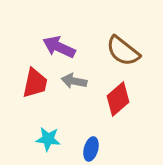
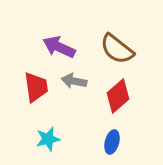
brown semicircle: moved 6 px left, 2 px up
red trapezoid: moved 1 px right, 4 px down; rotated 20 degrees counterclockwise
red diamond: moved 3 px up
cyan star: rotated 20 degrees counterclockwise
blue ellipse: moved 21 px right, 7 px up
